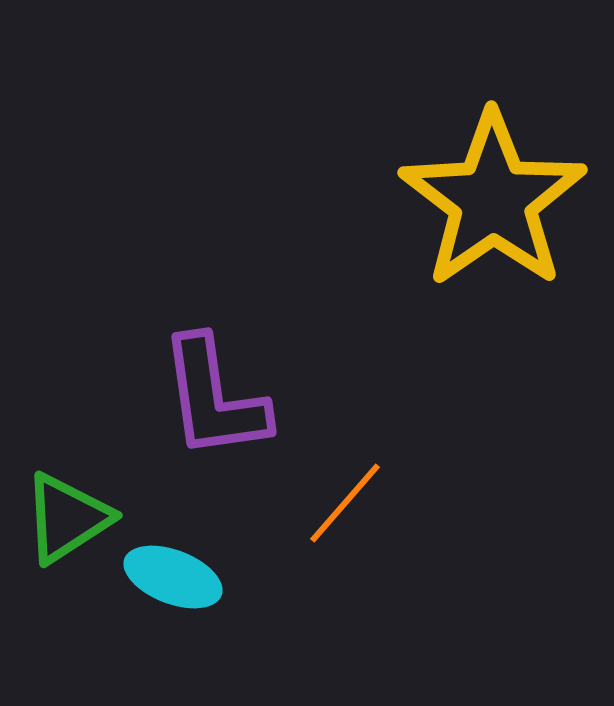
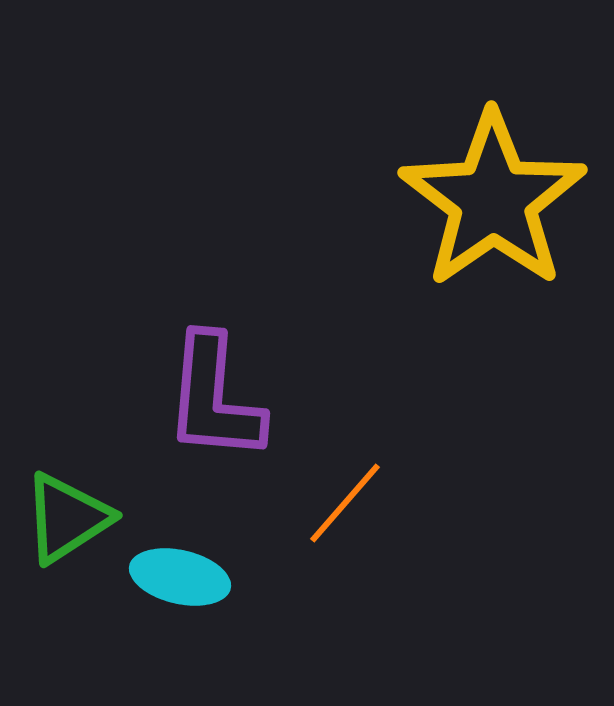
purple L-shape: rotated 13 degrees clockwise
cyan ellipse: moved 7 px right; rotated 8 degrees counterclockwise
